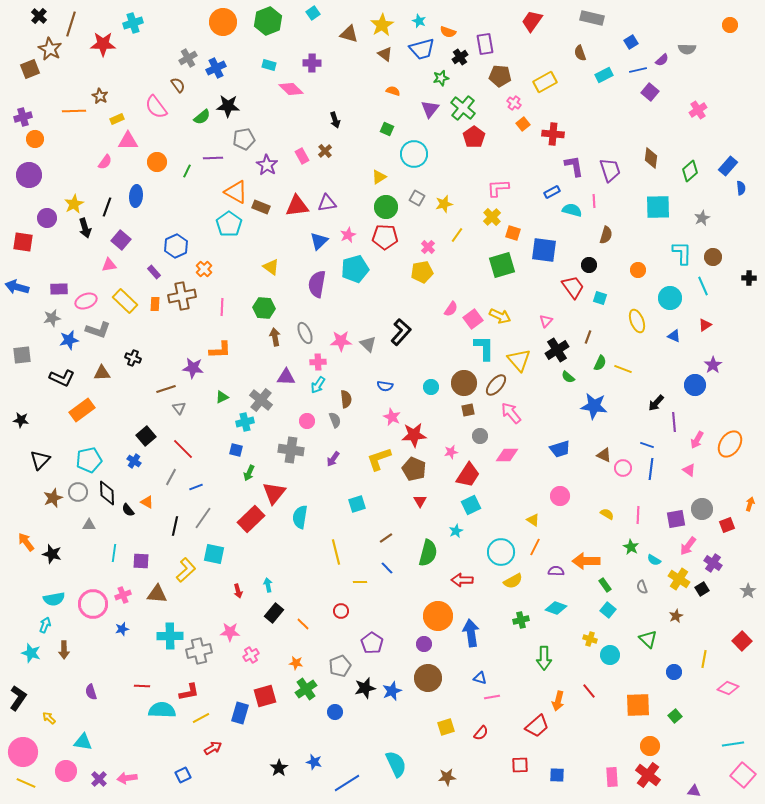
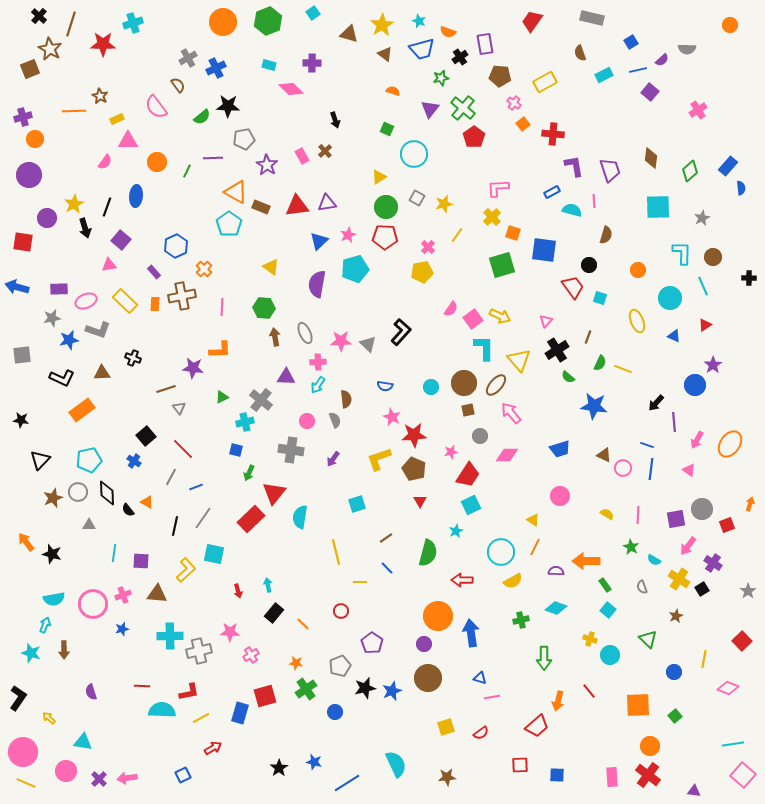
red semicircle at (481, 733): rotated 14 degrees clockwise
